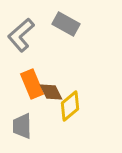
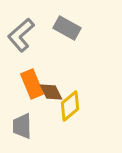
gray rectangle: moved 1 px right, 4 px down
